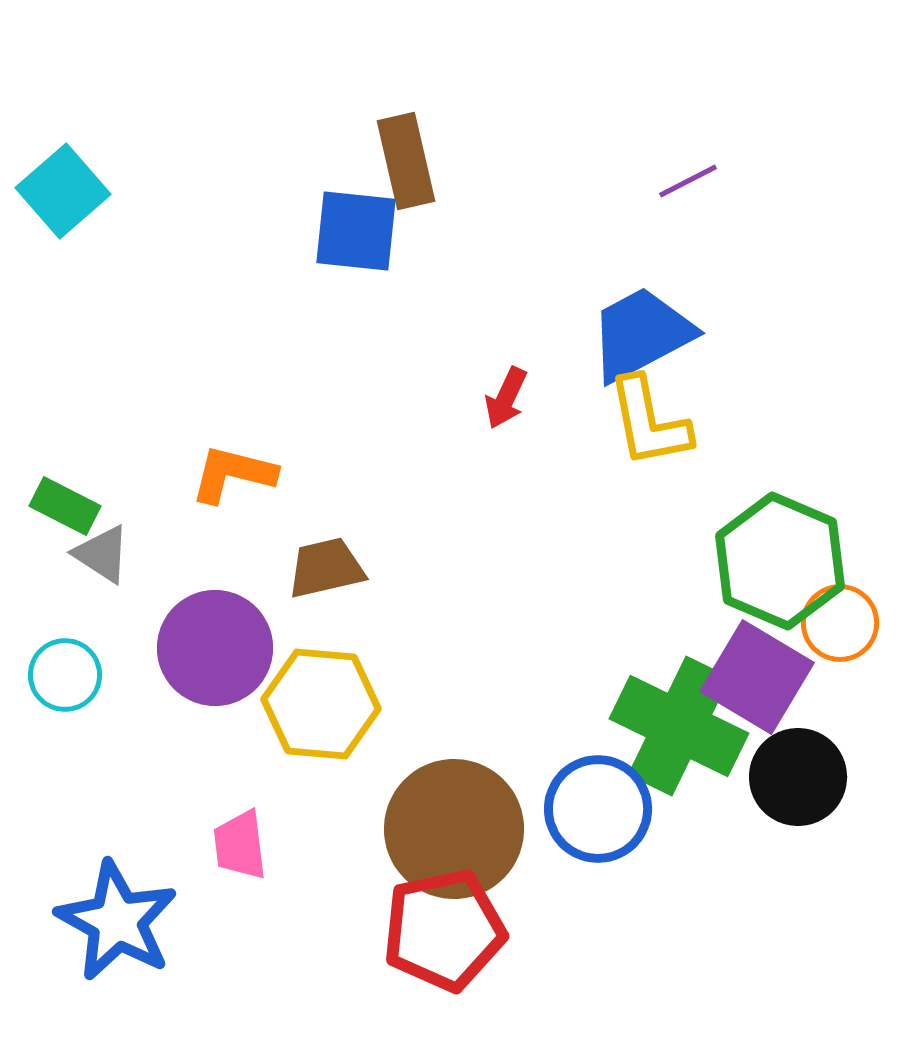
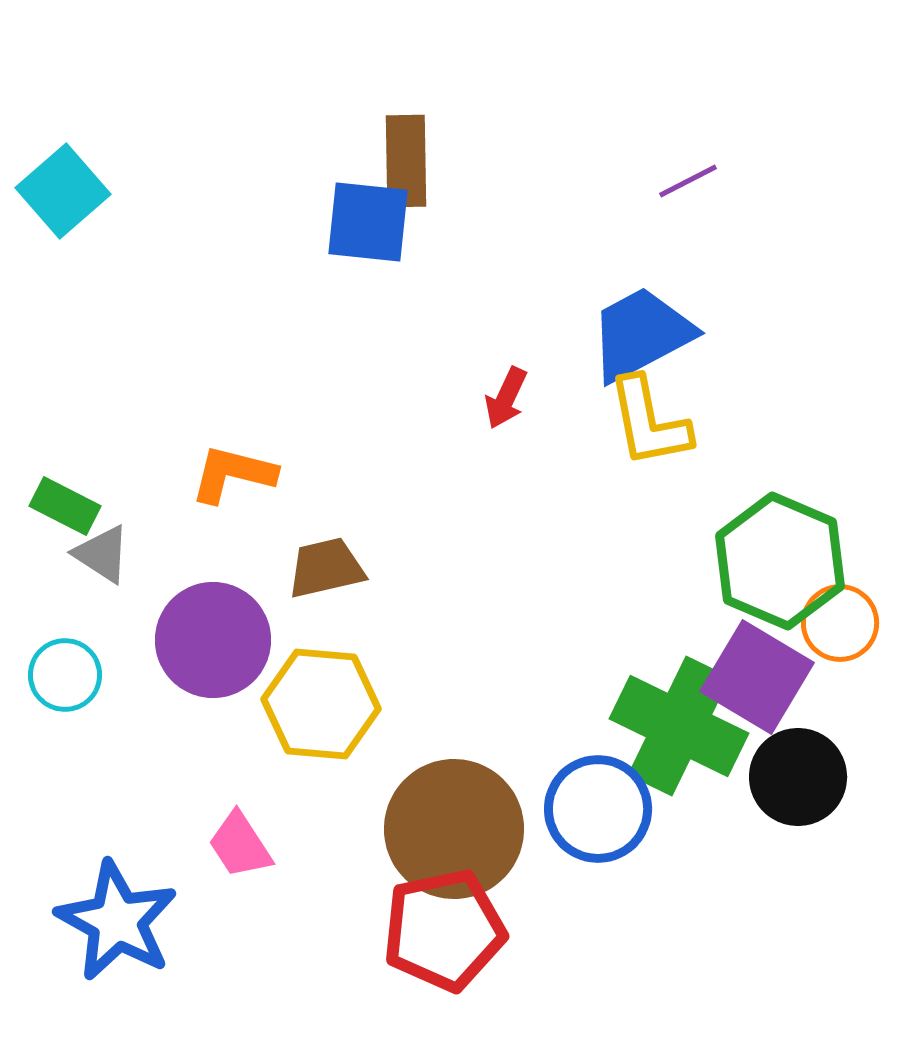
brown rectangle: rotated 12 degrees clockwise
blue square: moved 12 px right, 9 px up
purple circle: moved 2 px left, 8 px up
pink trapezoid: rotated 26 degrees counterclockwise
